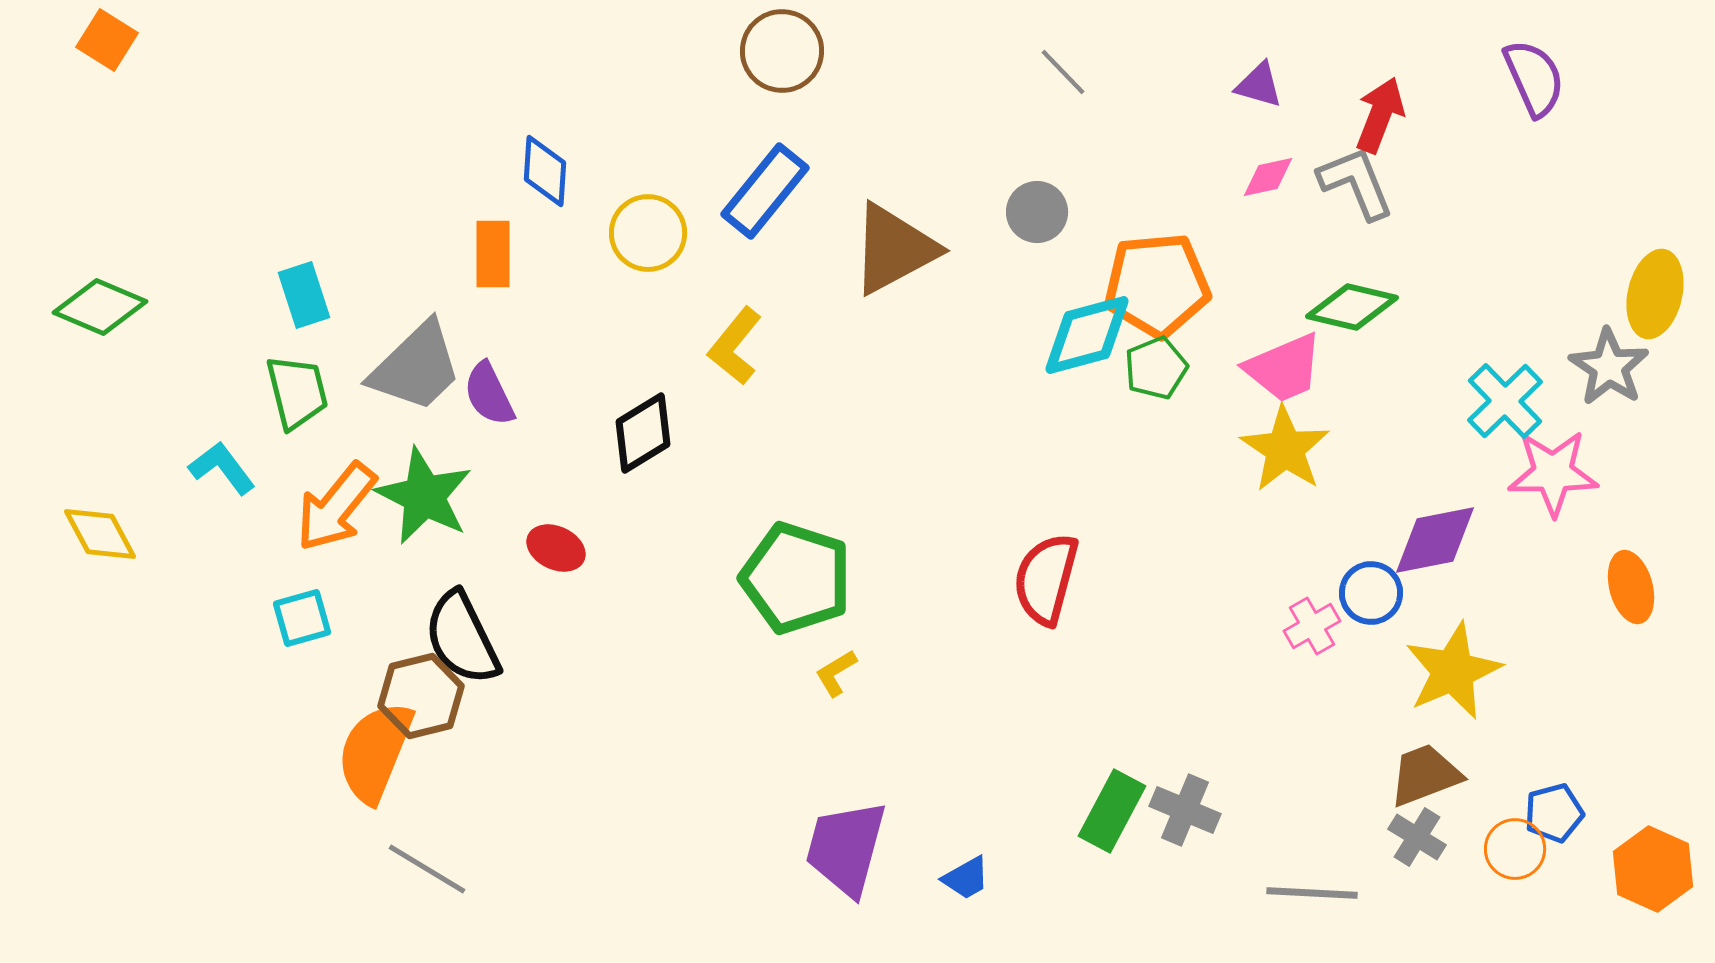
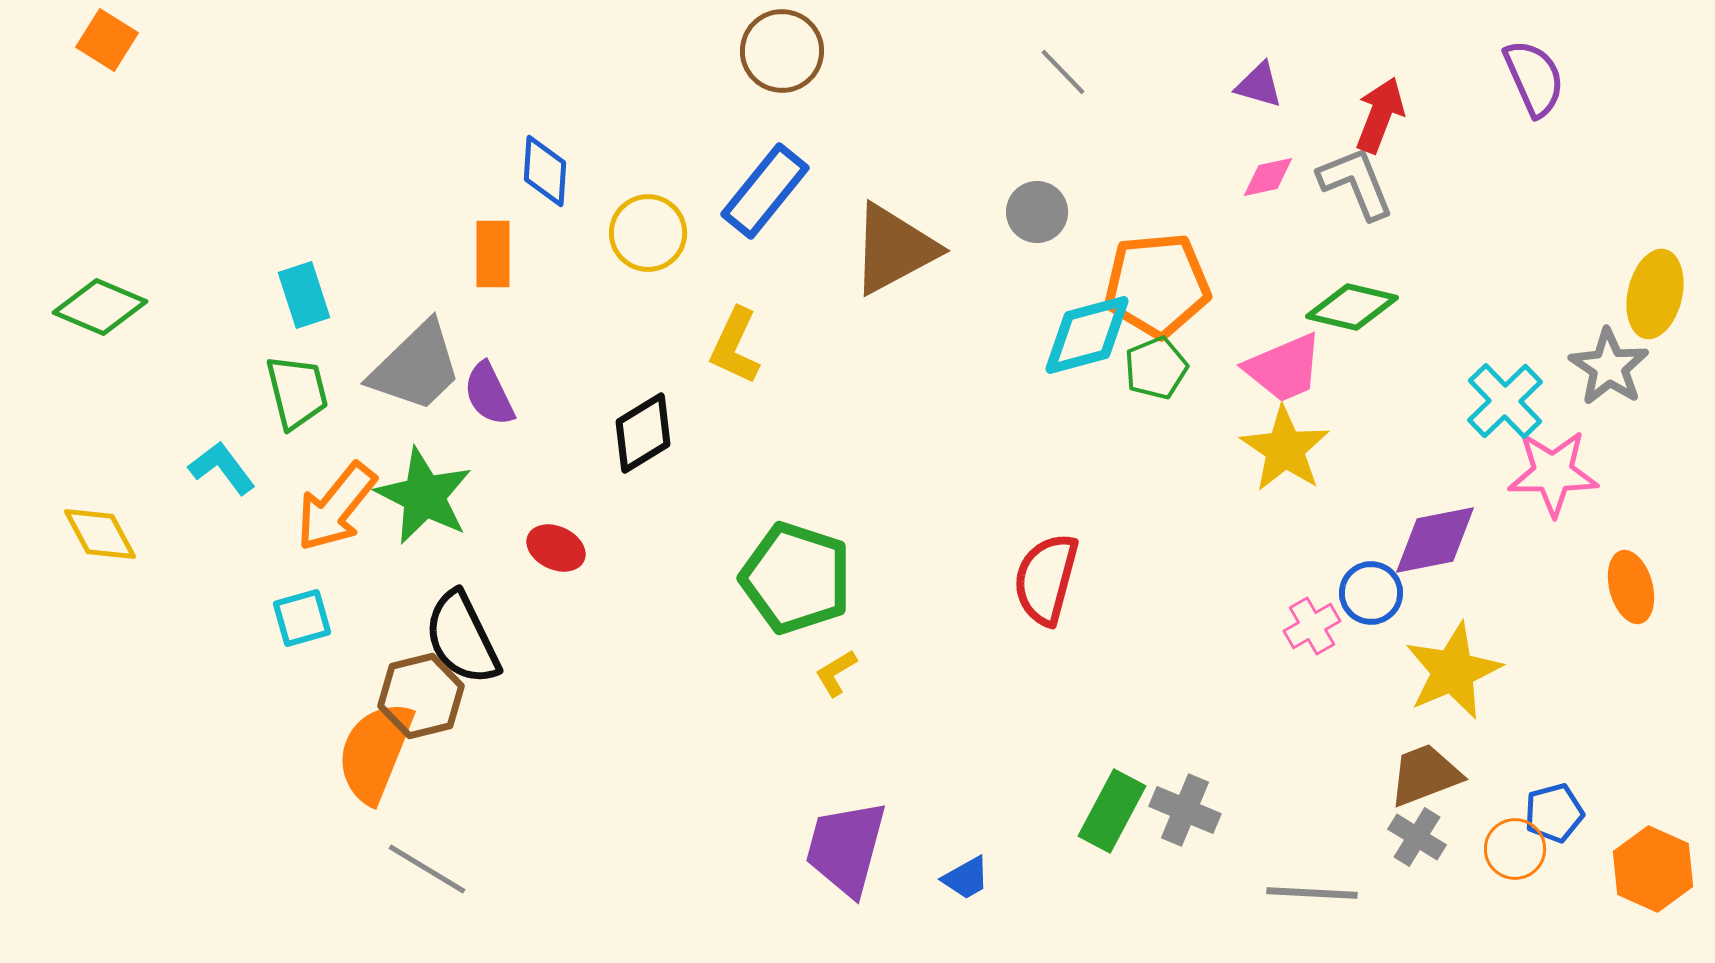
yellow L-shape at (735, 346): rotated 14 degrees counterclockwise
